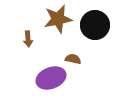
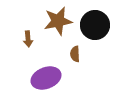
brown star: moved 2 px down
brown semicircle: moved 2 px right, 5 px up; rotated 105 degrees counterclockwise
purple ellipse: moved 5 px left
